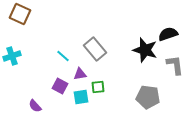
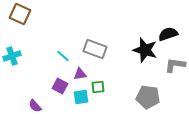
gray rectangle: rotated 30 degrees counterclockwise
gray L-shape: rotated 75 degrees counterclockwise
